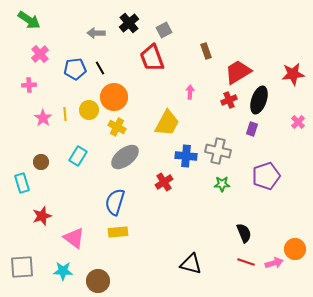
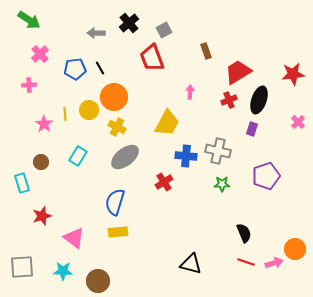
pink star at (43, 118): moved 1 px right, 6 px down
